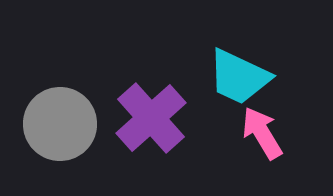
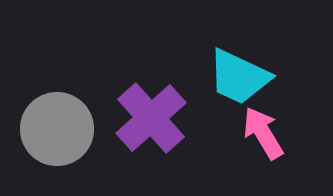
gray circle: moved 3 px left, 5 px down
pink arrow: moved 1 px right
